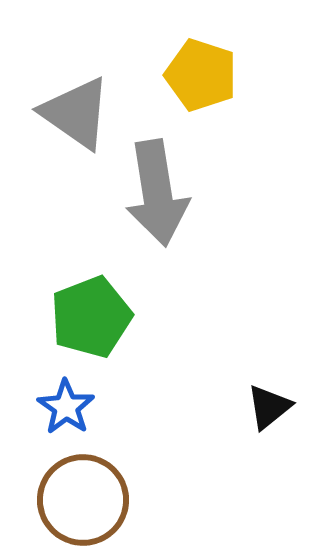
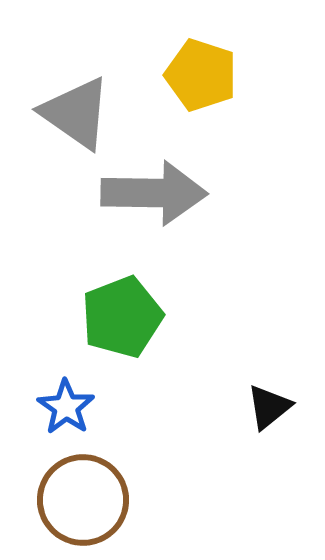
gray arrow: moved 3 px left; rotated 80 degrees counterclockwise
green pentagon: moved 31 px right
